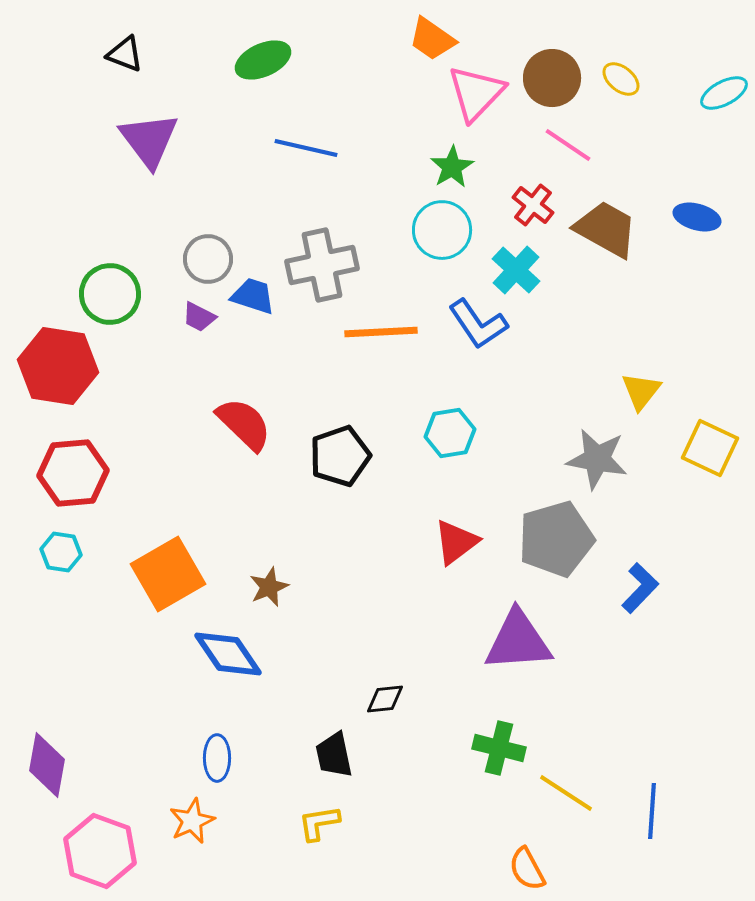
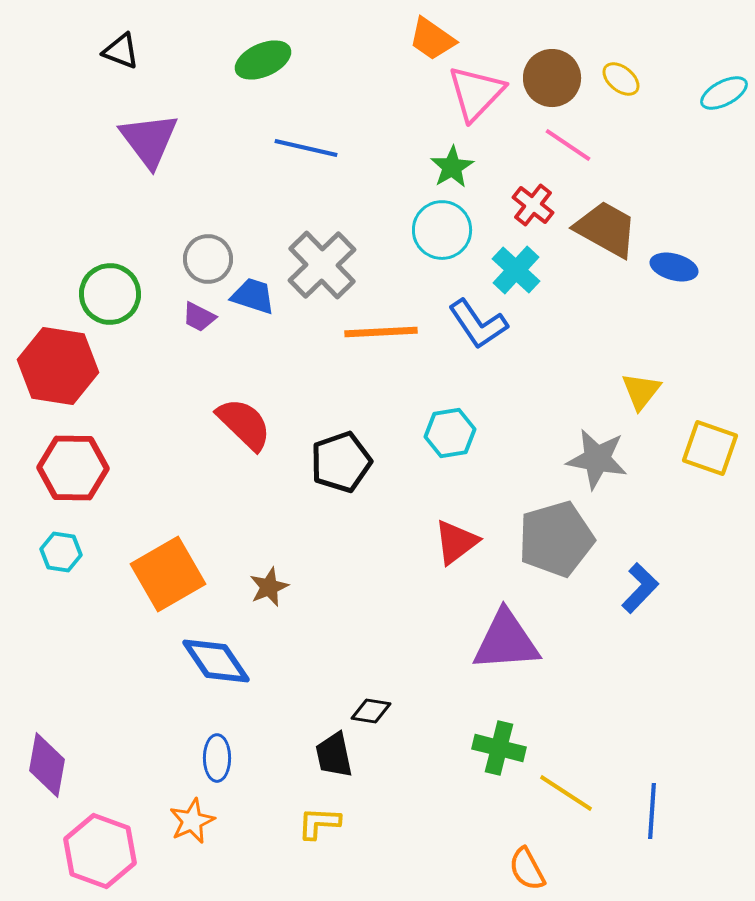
black triangle at (125, 54): moved 4 px left, 3 px up
blue ellipse at (697, 217): moved 23 px left, 50 px down
gray cross at (322, 265): rotated 32 degrees counterclockwise
yellow square at (710, 448): rotated 6 degrees counterclockwise
black pentagon at (340, 456): moved 1 px right, 6 px down
red hexagon at (73, 473): moved 5 px up; rotated 6 degrees clockwise
purple triangle at (518, 641): moved 12 px left
blue diamond at (228, 654): moved 12 px left, 7 px down
black diamond at (385, 699): moved 14 px left, 12 px down; rotated 15 degrees clockwise
yellow L-shape at (319, 823): rotated 12 degrees clockwise
